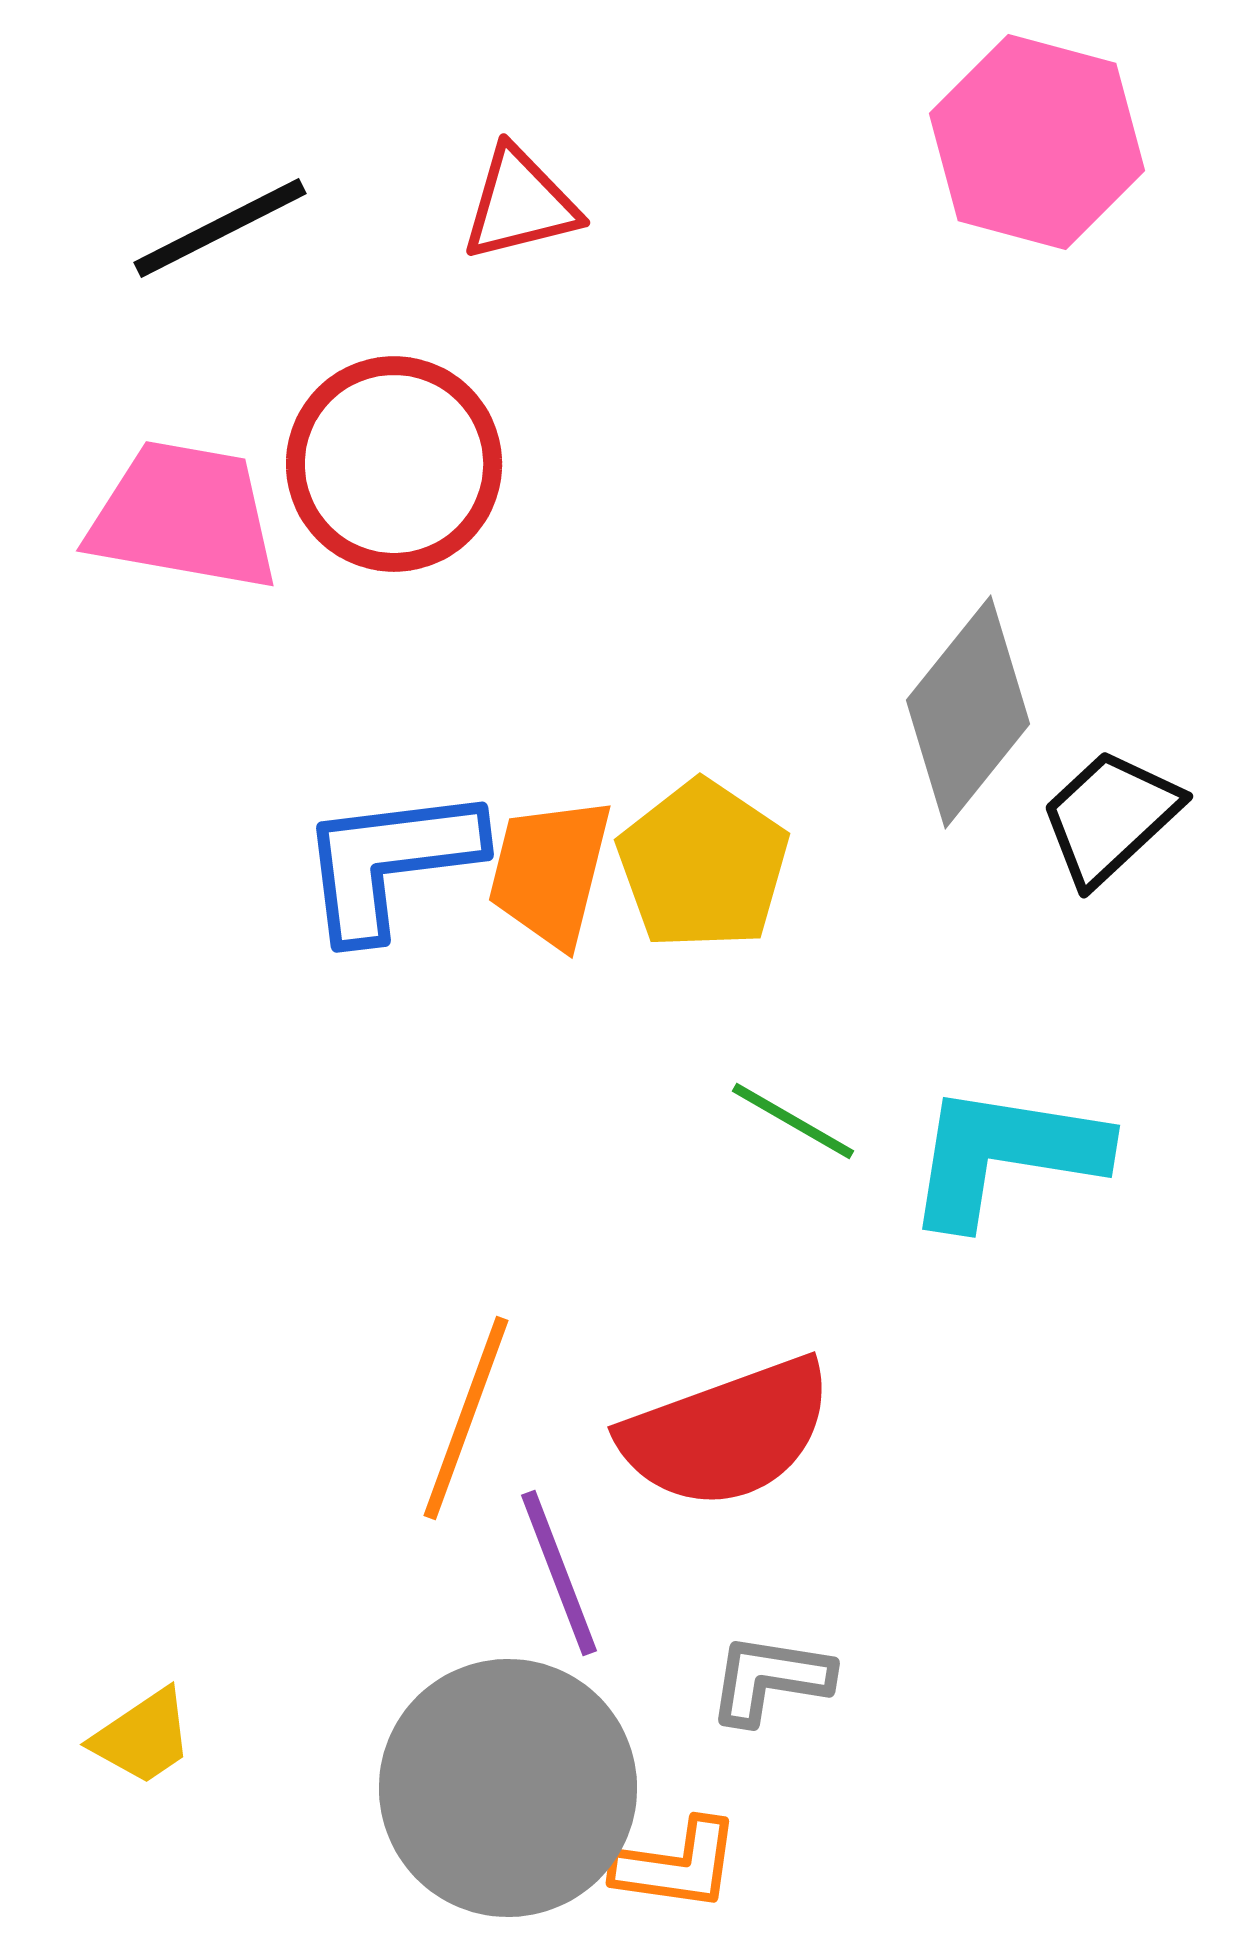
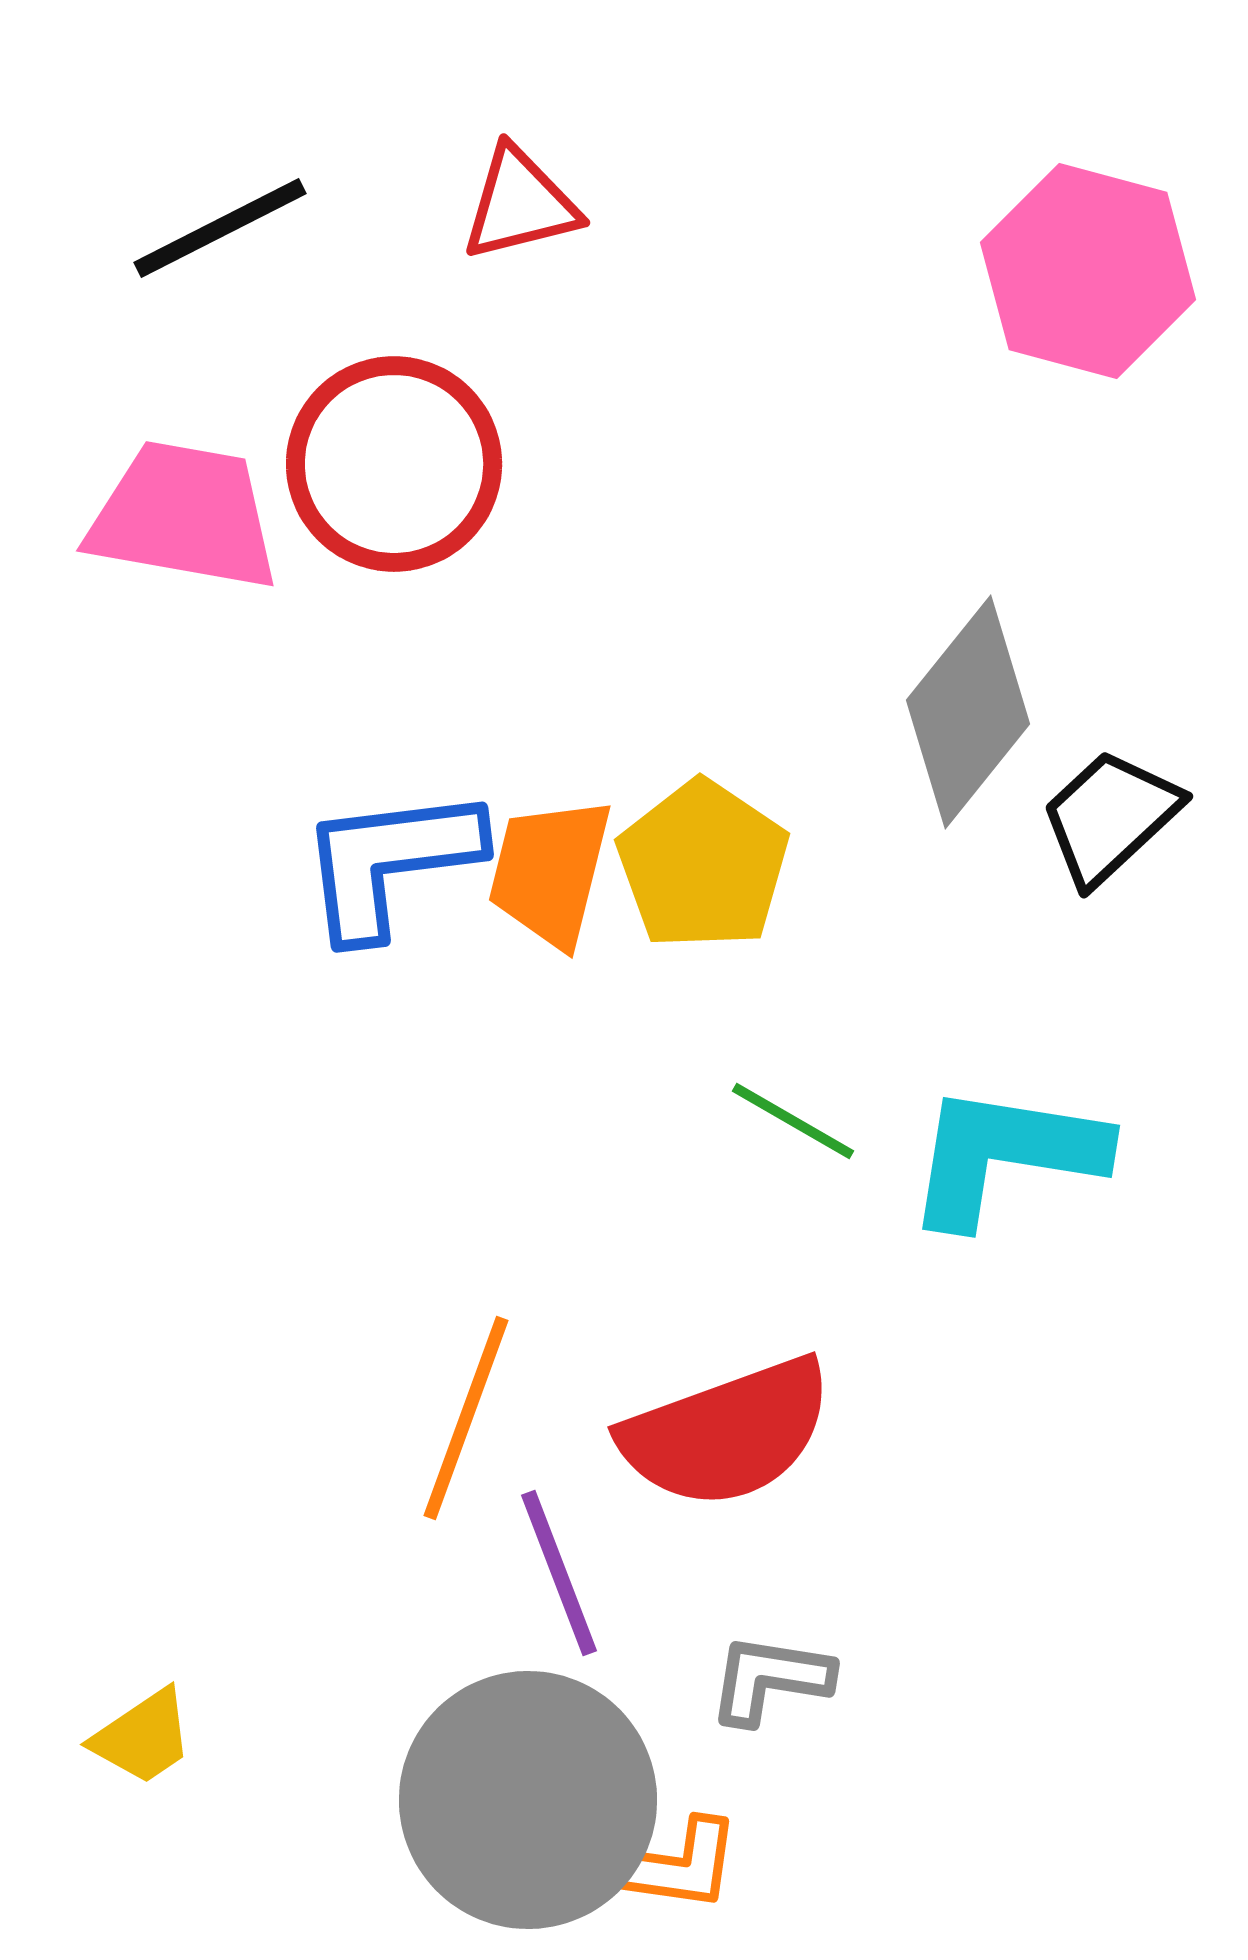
pink hexagon: moved 51 px right, 129 px down
gray circle: moved 20 px right, 12 px down
